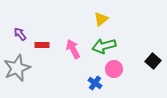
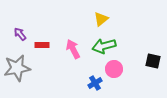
black square: rotated 28 degrees counterclockwise
gray star: rotated 12 degrees clockwise
blue cross: rotated 24 degrees clockwise
